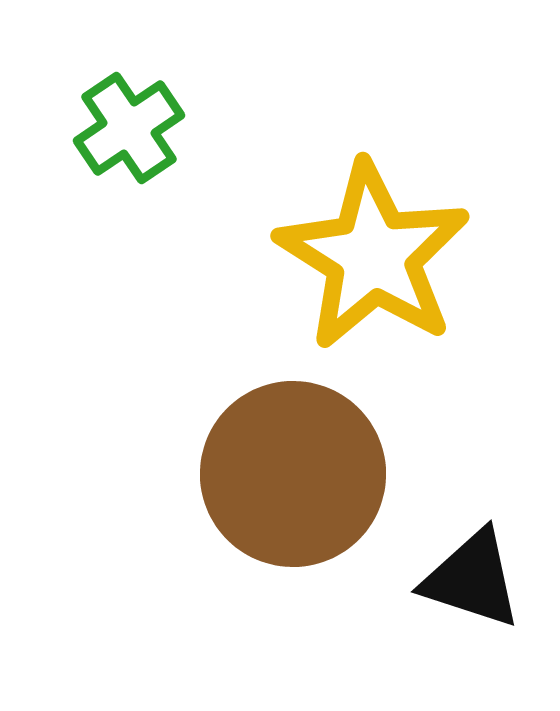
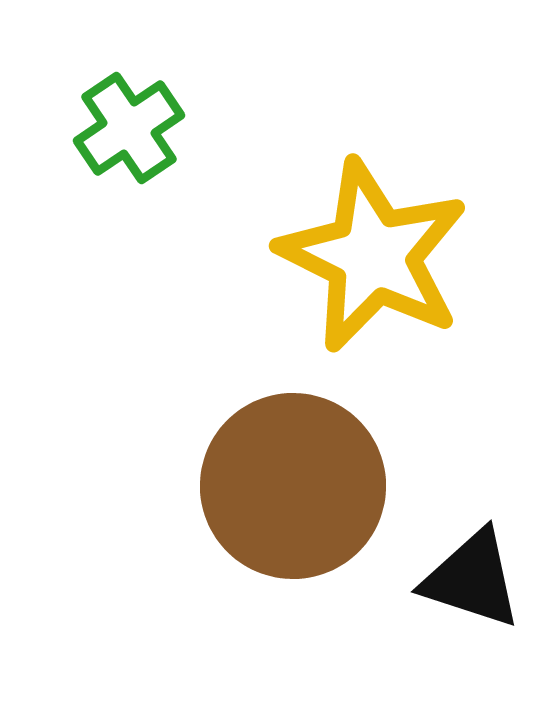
yellow star: rotated 6 degrees counterclockwise
brown circle: moved 12 px down
